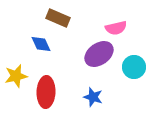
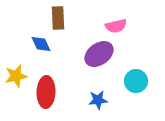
brown rectangle: rotated 65 degrees clockwise
pink semicircle: moved 2 px up
cyan circle: moved 2 px right, 14 px down
blue star: moved 5 px right, 3 px down; rotated 24 degrees counterclockwise
